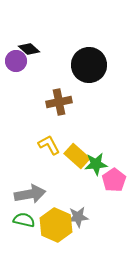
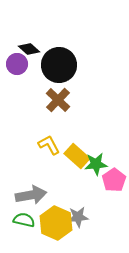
purple circle: moved 1 px right, 3 px down
black circle: moved 30 px left
brown cross: moved 1 px left, 2 px up; rotated 35 degrees counterclockwise
gray arrow: moved 1 px right, 1 px down
yellow hexagon: moved 2 px up
